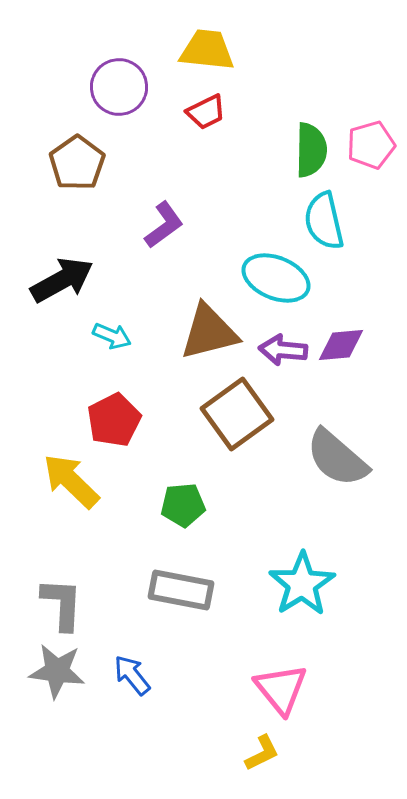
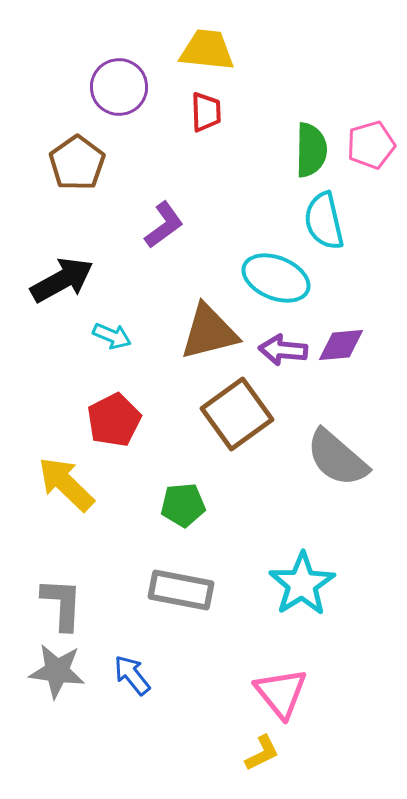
red trapezoid: rotated 66 degrees counterclockwise
yellow arrow: moved 5 px left, 3 px down
pink triangle: moved 4 px down
